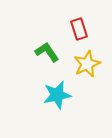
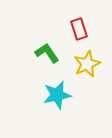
green L-shape: moved 1 px down
